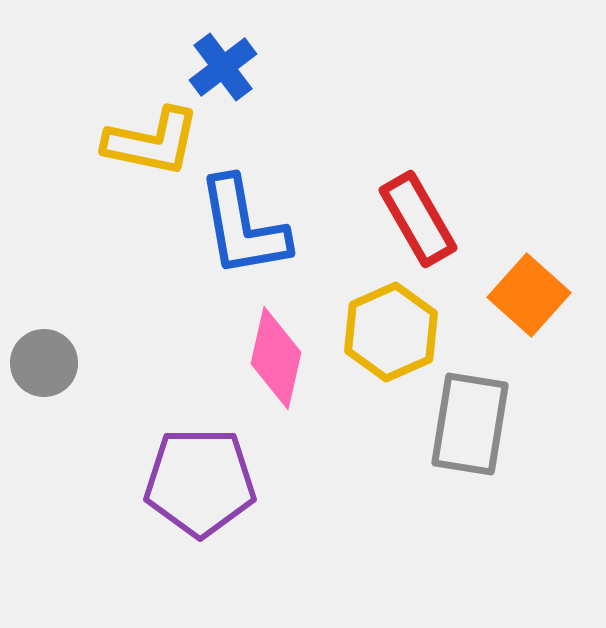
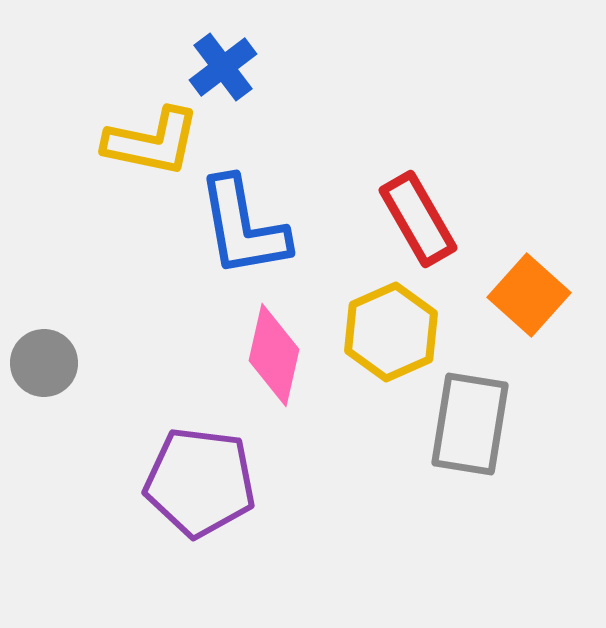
pink diamond: moved 2 px left, 3 px up
purple pentagon: rotated 7 degrees clockwise
